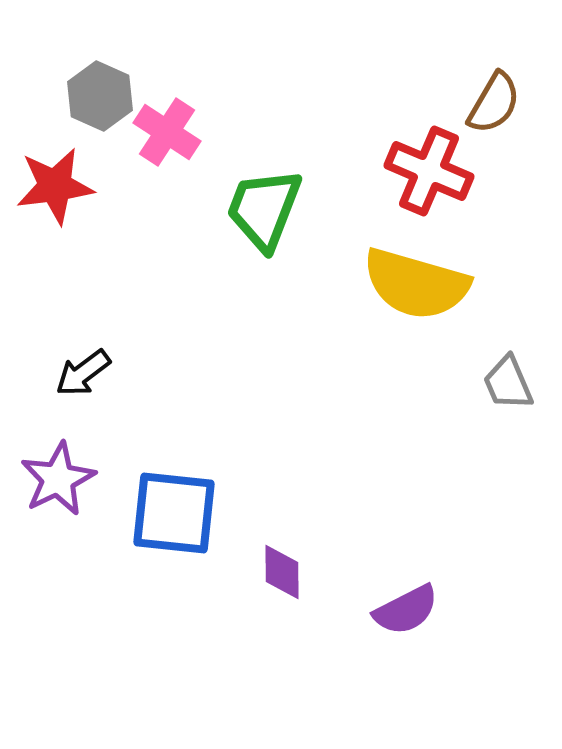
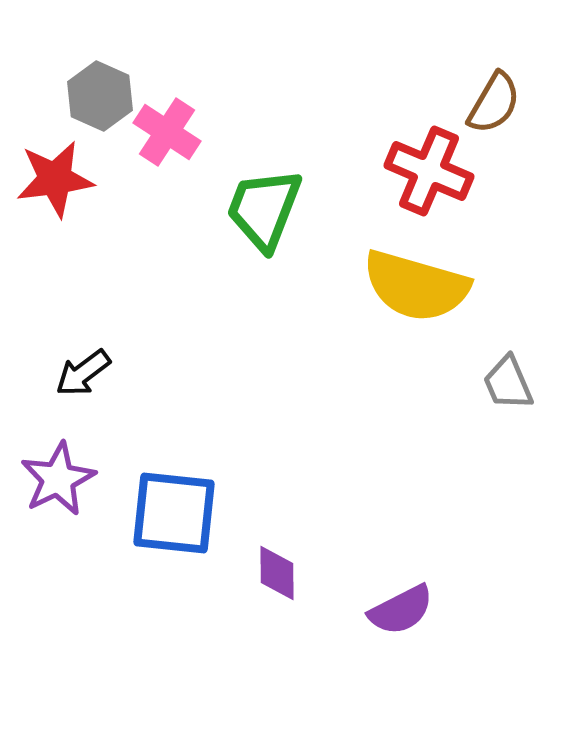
red star: moved 7 px up
yellow semicircle: moved 2 px down
purple diamond: moved 5 px left, 1 px down
purple semicircle: moved 5 px left
